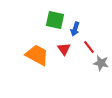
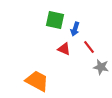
red triangle: rotated 32 degrees counterclockwise
orange trapezoid: moved 26 px down
gray star: moved 4 px down
